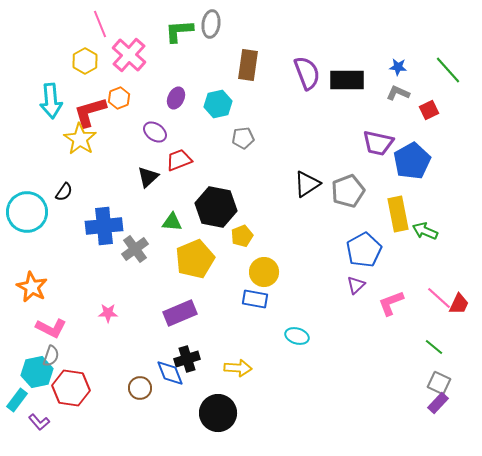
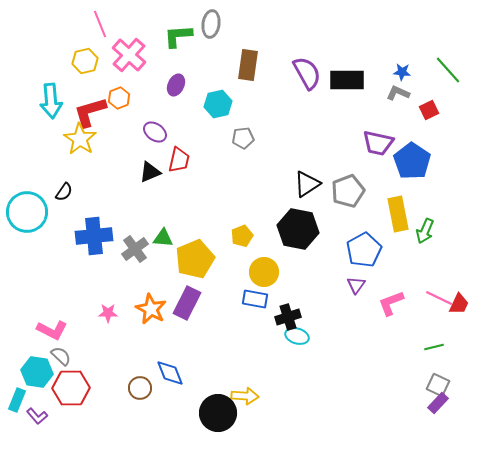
green L-shape at (179, 31): moved 1 px left, 5 px down
yellow hexagon at (85, 61): rotated 15 degrees clockwise
blue star at (398, 67): moved 4 px right, 5 px down
purple semicircle at (307, 73): rotated 8 degrees counterclockwise
purple ellipse at (176, 98): moved 13 px up
red trapezoid at (179, 160): rotated 124 degrees clockwise
blue pentagon at (412, 161): rotated 9 degrees counterclockwise
black triangle at (148, 177): moved 2 px right, 5 px up; rotated 20 degrees clockwise
black hexagon at (216, 207): moved 82 px right, 22 px down
green triangle at (172, 222): moved 9 px left, 16 px down
blue cross at (104, 226): moved 10 px left, 10 px down
green arrow at (425, 231): rotated 90 degrees counterclockwise
purple triangle at (356, 285): rotated 12 degrees counterclockwise
orange star at (32, 287): moved 119 px right, 22 px down
pink line at (439, 298): rotated 16 degrees counterclockwise
purple rectangle at (180, 313): moved 7 px right, 10 px up; rotated 40 degrees counterclockwise
pink L-shape at (51, 328): moved 1 px right, 2 px down
green line at (434, 347): rotated 54 degrees counterclockwise
gray semicircle at (51, 356): moved 10 px right; rotated 65 degrees counterclockwise
black cross at (187, 359): moved 101 px right, 42 px up
yellow arrow at (238, 368): moved 7 px right, 28 px down
cyan hexagon at (37, 372): rotated 20 degrees clockwise
gray square at (439, 383): moved 1 px left, 2 px down
red hexagon at (71, 388): rotated 9 degrees counterclockwise
cyan rectangle at (17, 400): rotated 15 degrees counterclockwise
purple L-shape at (39, 422): moved 2 px left, 6 px up
